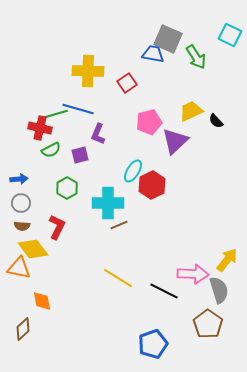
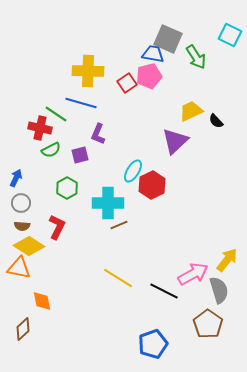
blue line: moved 3 px right, 6 px up
green line: rotated 50 degrees clockwise
pink pentagon: moved 46 px up
blue arrow: moved 3 px left, 1 px up; rotated 60 degrees counterclockwise
yellow diamond: moved 4 px left, 3 px up; rotated 20 degrees counterclockwise
pink arrow: rotated 32 degrees counterclockwise
